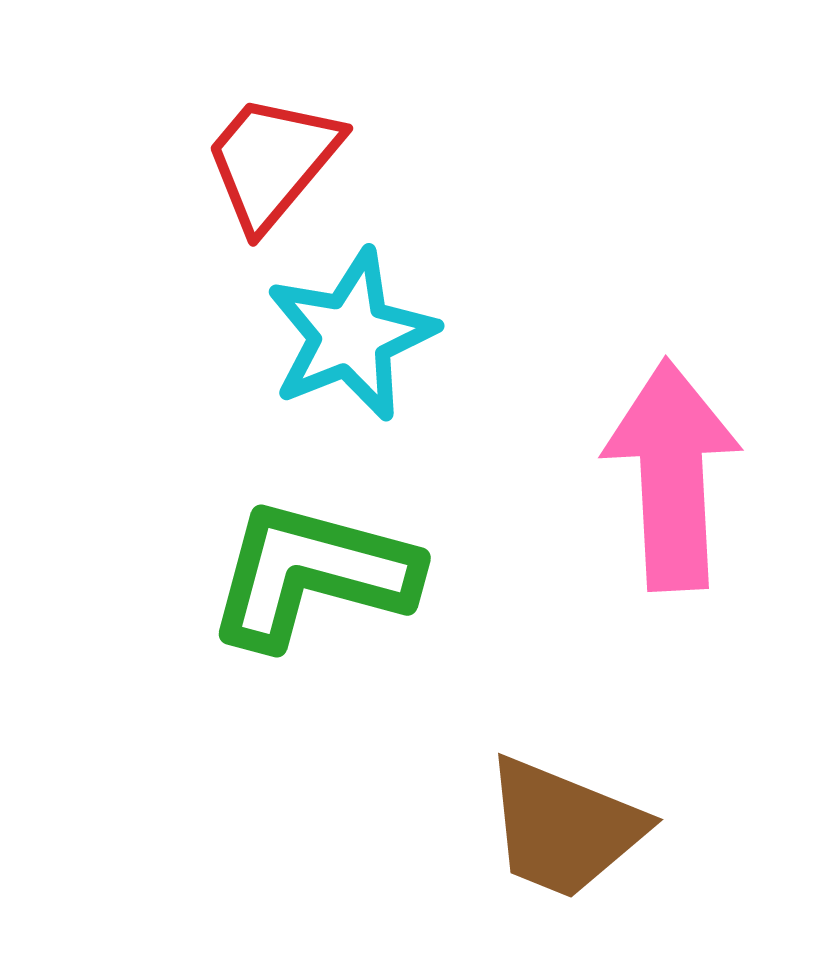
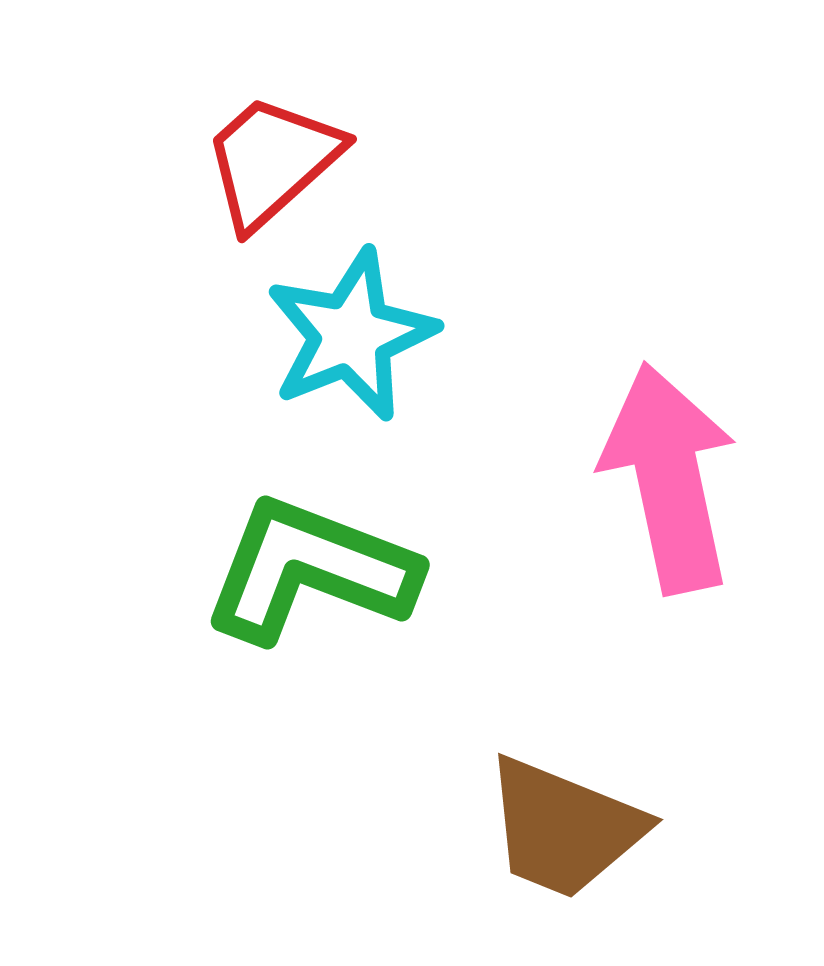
red trapezoid: rotated 8 degrees clockwise
pink arrow: moved 3 px left, 3 px down; rotated 9 degrees counterclockwise
green L-shape: moved 2 px left, 4 px up; rotated 6 degrees clockwise
